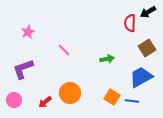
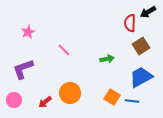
brown square: moved 6 px left, 2 px up
